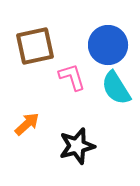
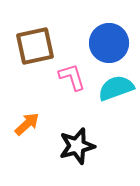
blue circle: moved 1 px right, 2 px up
cyan semicircle: rotated 102 degrees clockwise
